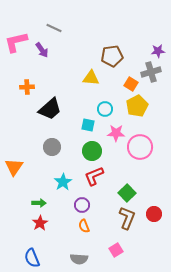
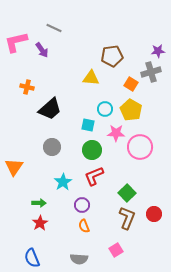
orange cross: rotated 16 degrees clockwise
yellow pentagon: moved 6 px left, 4 px down; rotated 15 degrees counterclockwise
green circle: moved 1 px up
